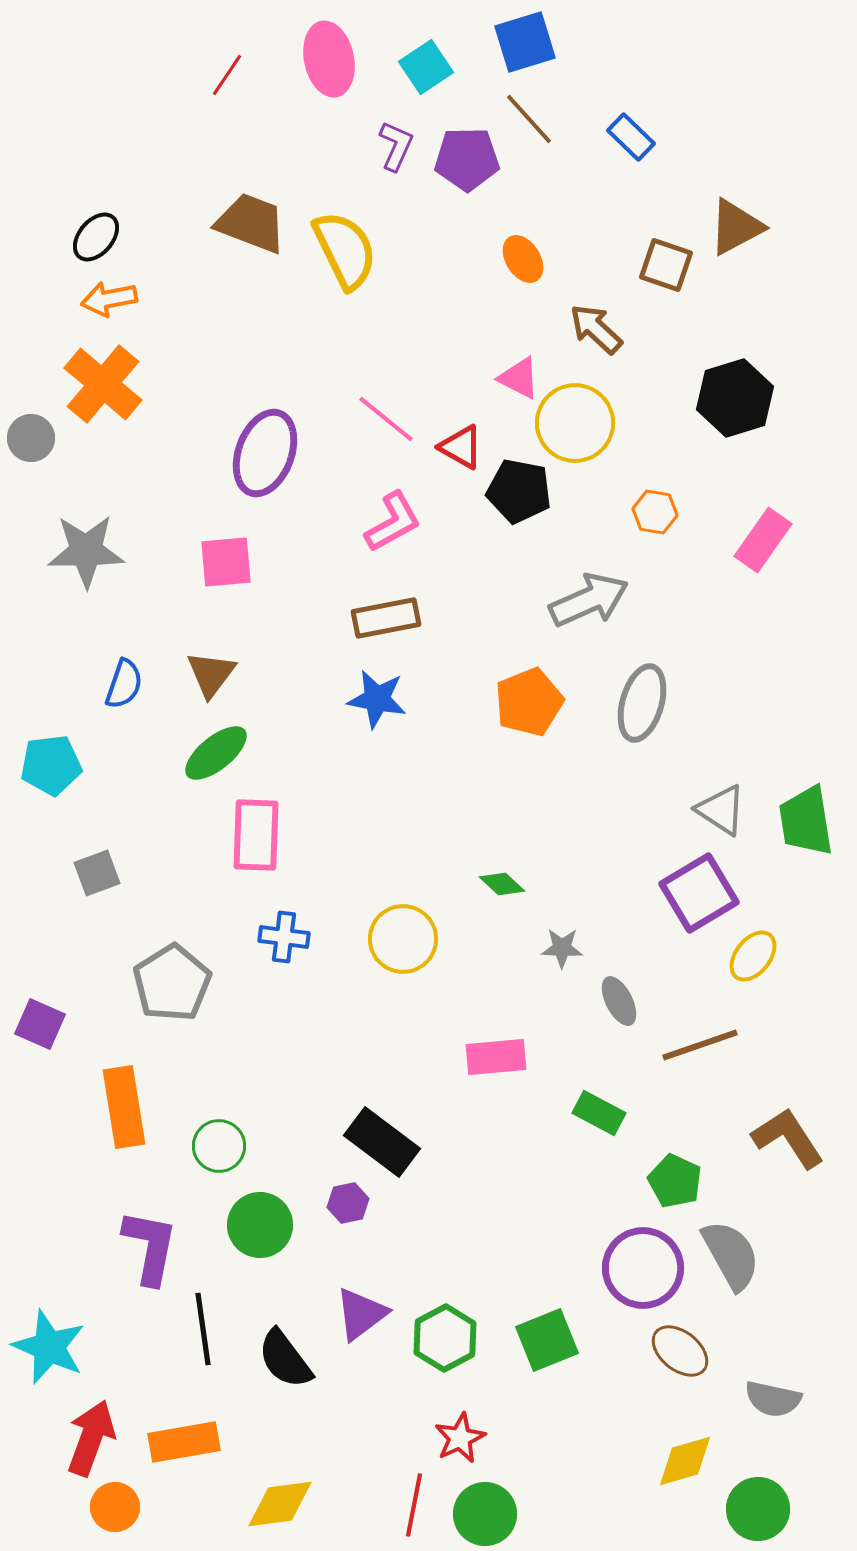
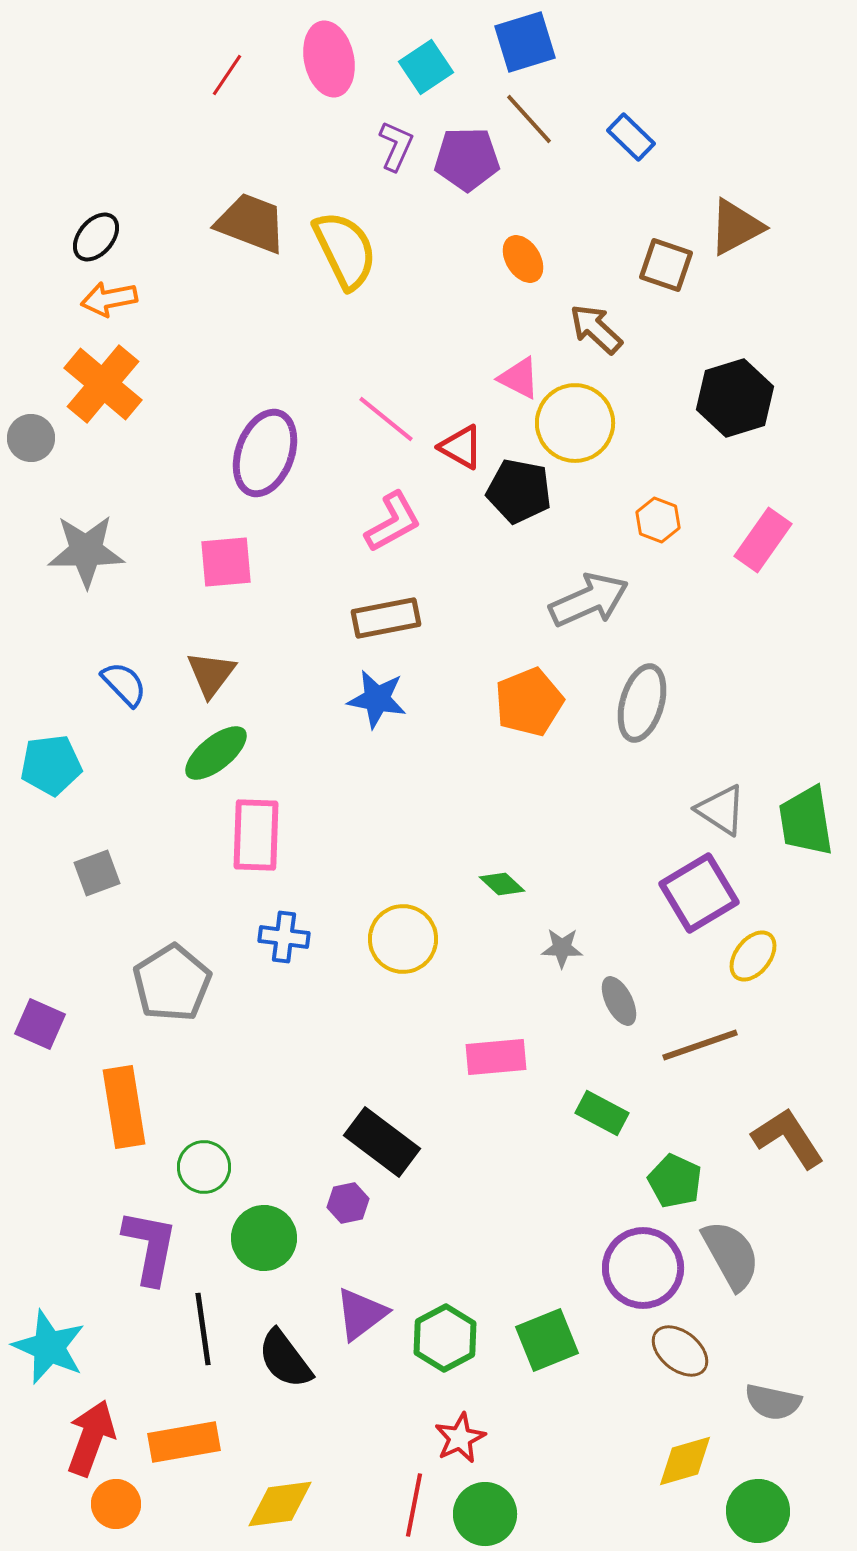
orange hexagon at (655, 512): moved 3 px right, 8 px down; rotated 12 degrees clockwise
blue semicircle at (124, 684): rotated 63 degrees counterclockwise
green rectangle at (599, 1113): moved 3 px right
green circle at (219, 1146): moved 15 px left, 21 px down
green circle at (260, 1225): moved 4 px right, 13 px down
gray semicircle at (773, 1399): moved 3 px down
orange circle at (115, 1507): moved 1 px right, 3 px up
green circle at (758, 1509): moved 2 px down
